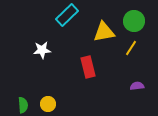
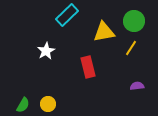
white star: moved 4 px right, 1 px down; rotated 24 degrees counterclockwise
green semicircle: rotated 35 degrees clockwise
